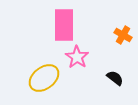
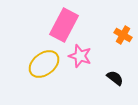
pink rectangle: rotated 28 degrees clockwise
pink star: moved 3 px right, 1 px up; rotated 15 degrees counterclockwise
yellow ellipse: moved 14 px up
